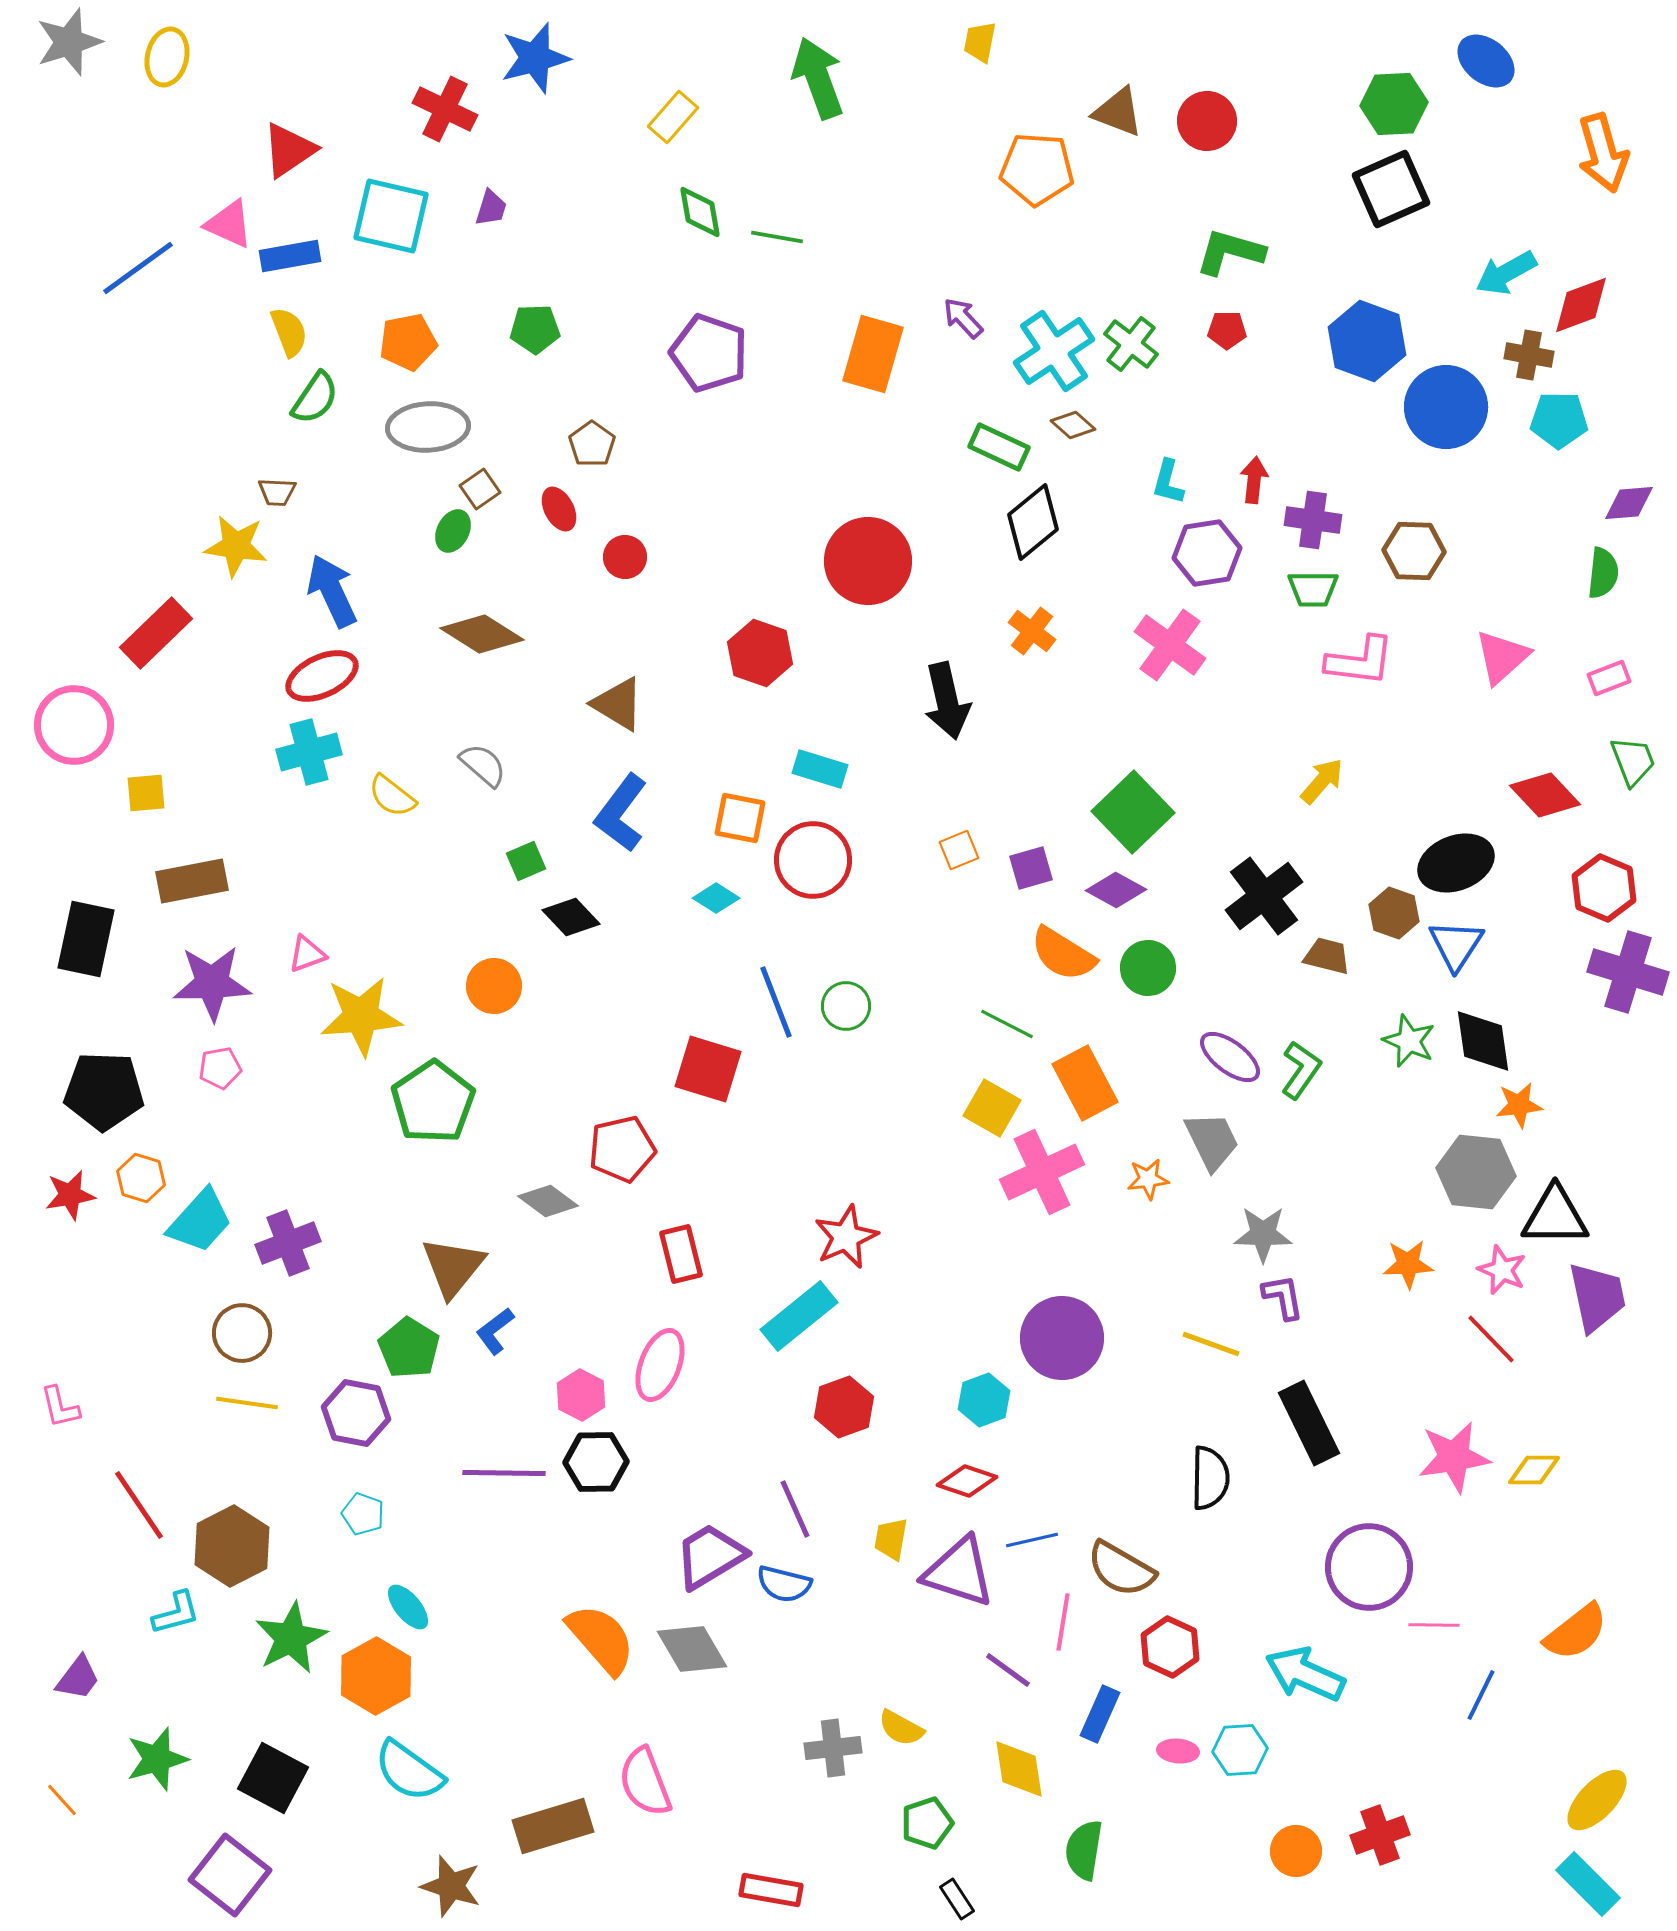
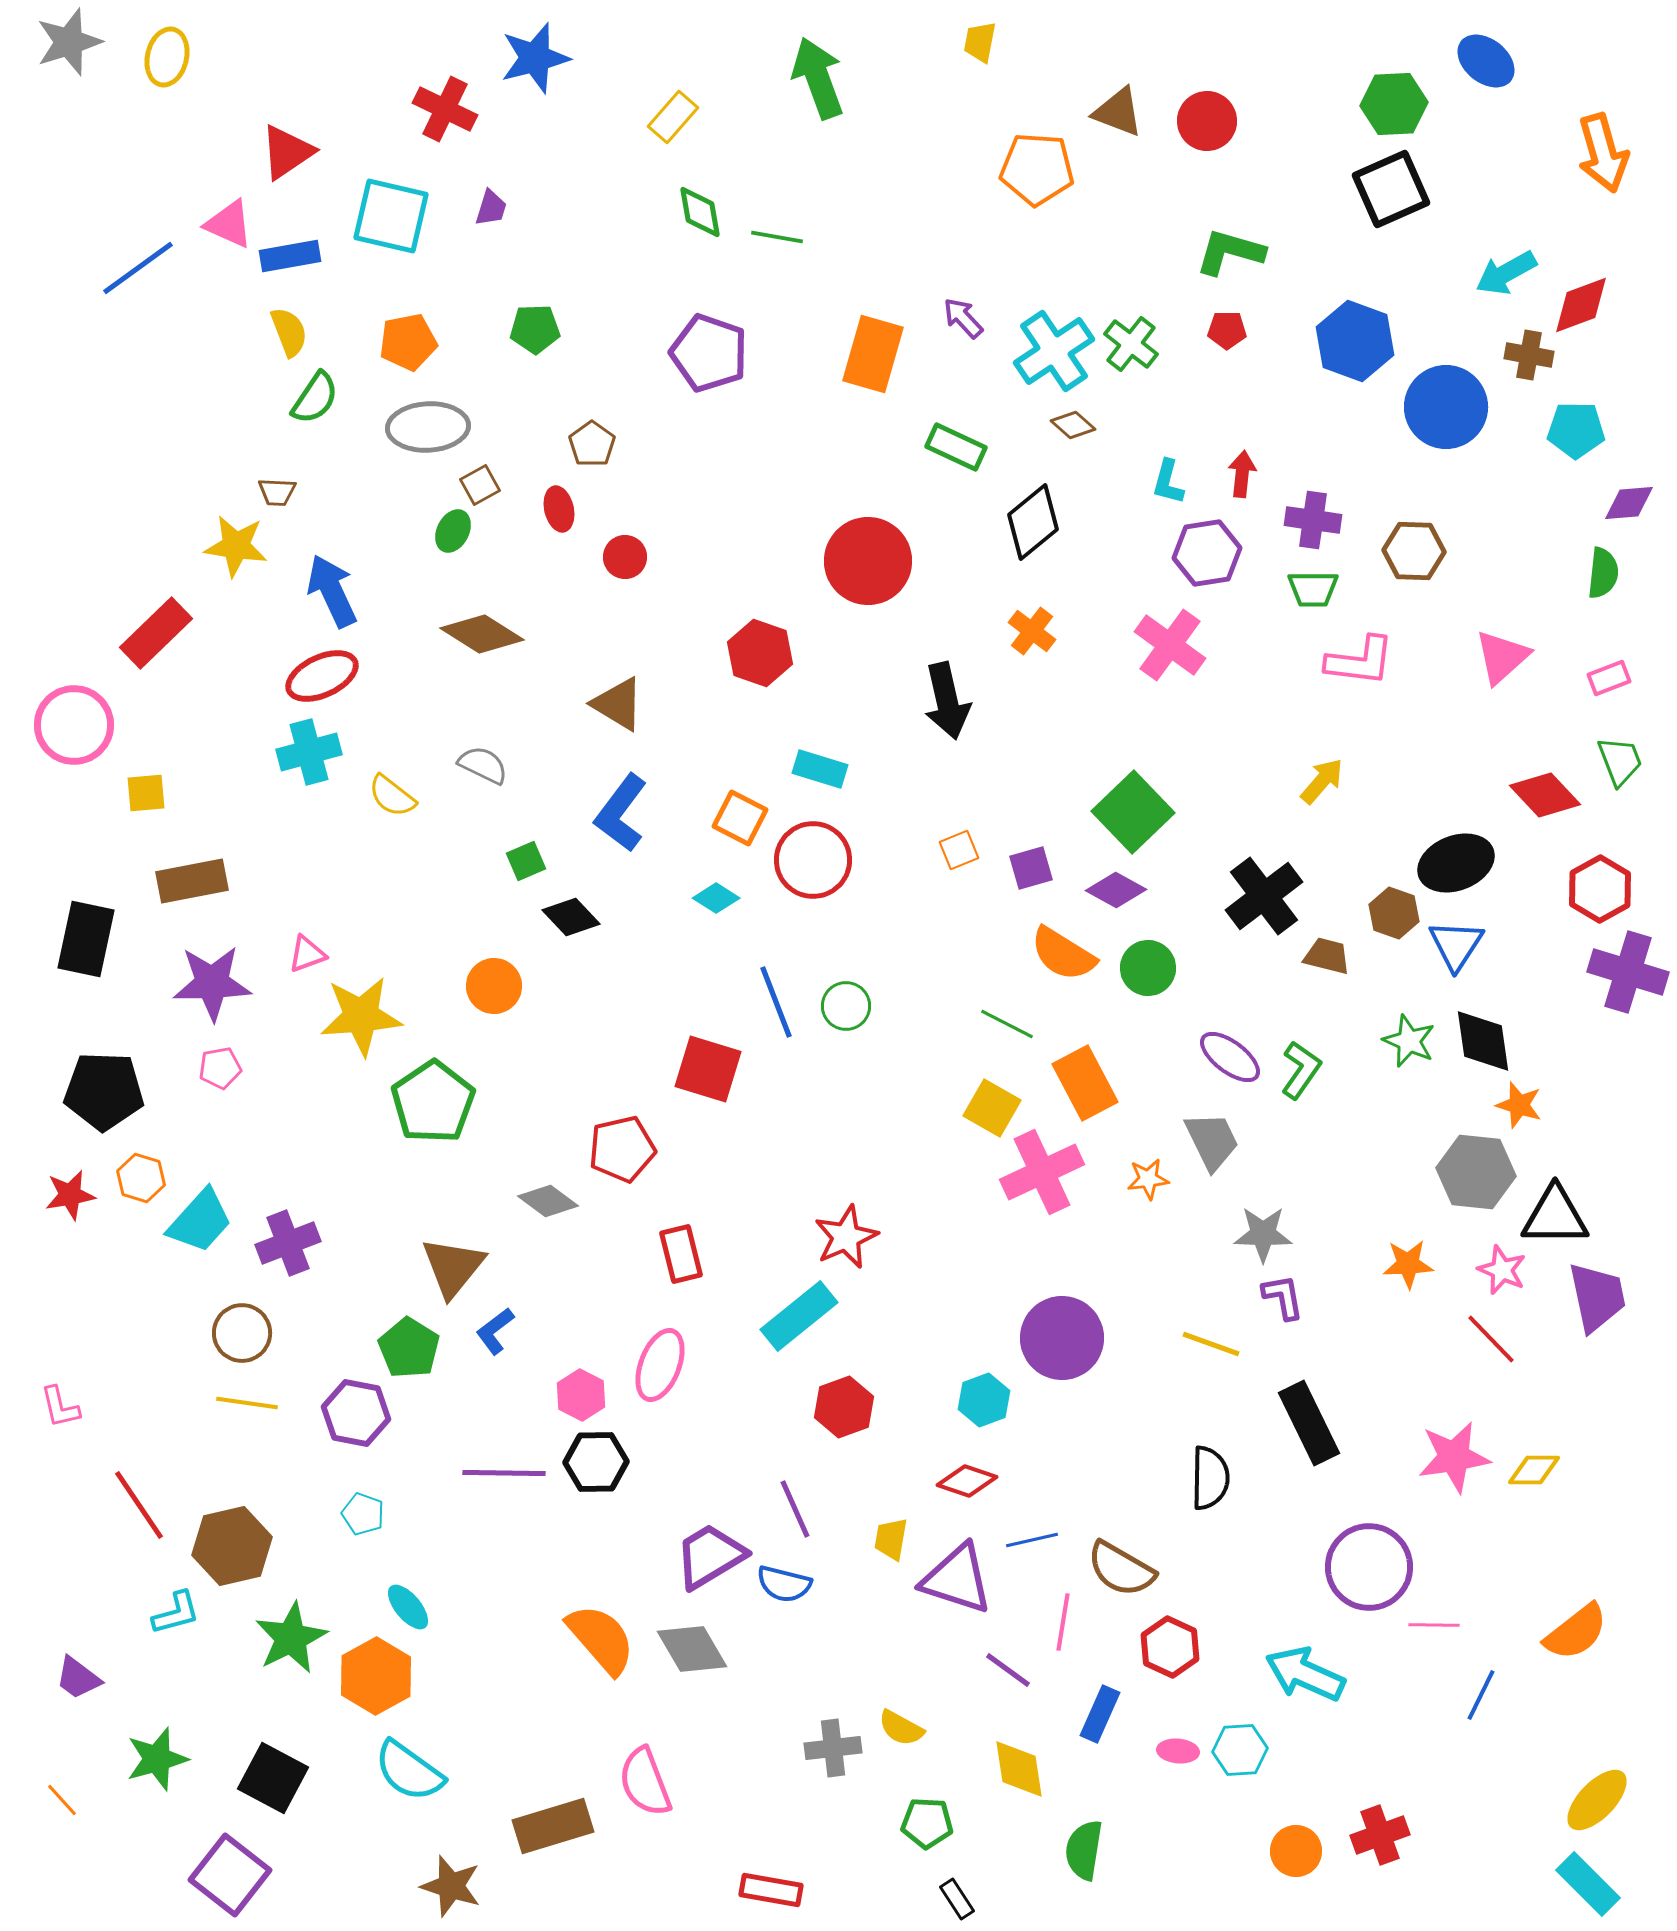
red triangle at (289, 150): moved 2 px left, 2 px down
blue hexagon at (1367, 341): moved 12 px left
cyan pentagon at (1559, 420): moved 17 px right, 10 px down
green rectangle at (999, 447): moved 43 px left
red arrow at (1254, 480): moved 12 px left, 6 px up
brown square at (480, 489): moved 4 px up; rotated 6 degrees clockwise
red ellipse at (559, 509): rotated 15 degrees clockwise
green trapezoid at (1633, 761): moved 13 px left
gray semicircle at (483, 765): rotated 15 degrees counterclockwise
orange square at (740, 818): rotated 16 degrees clockwise
red hexagon at (1604, 888): moved 4 px left, 1 px down; rotated 8 degrees clockwise
orange star at (1519, 1105): rotated 24 degrees clockwise
brown hexagon at (232, 1546): rotated 14 degrees clockwise
purple triangle at (959, 1572): moved 2 px left, 7 px down
purple trapezoid at (78, 1678): rotated 90 degrees clockwise
green pentagon at (927, 1823): rotated 21 degrees clockwise
